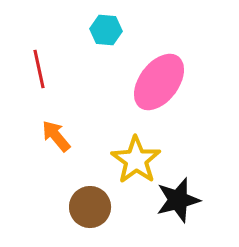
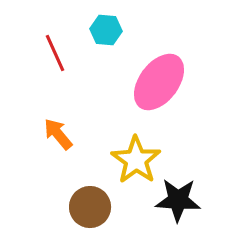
red line: moved 16 px right, 16 px up; rotated 12 degrees counterclockwise
orange arrow: moved 2 px right, 2 px up
black star: rotated 18 degrees clockwise
